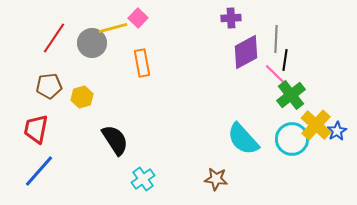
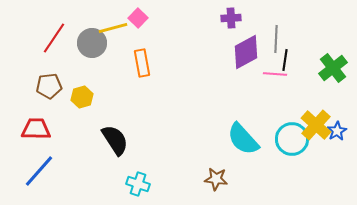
pink line: rotated 40 degrees counterclockwise
green cross: moved 42 px right, 27 px up
red trapezoid: rotated 80 degrees clockwise
cyan cross: moved 5 px left, 5 px down; rotated 35 degrees counterclockwise
